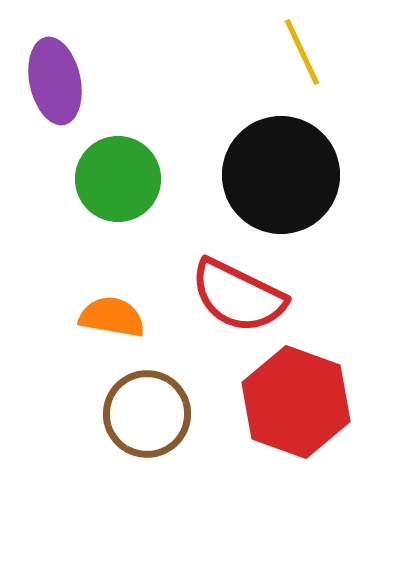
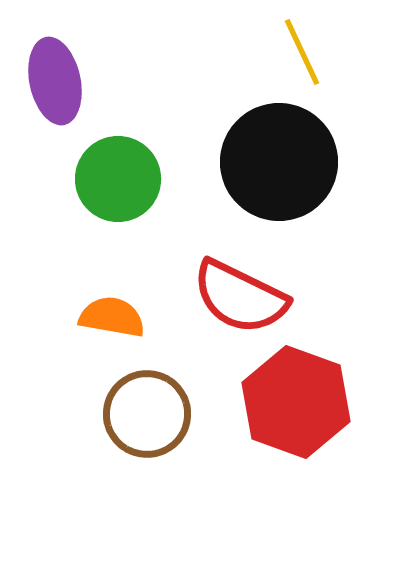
black circle: moved 2 px left, 13 px up
red semicircle: moved 2 px right, 1 px down
